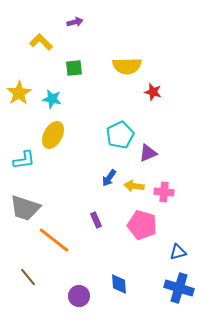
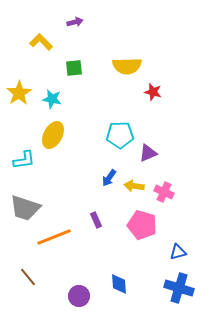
cyan pentagon: rotated 24 degrees clockwise
pink cross: rotated 18 degrees clockwise
orange line: moved 3 px up; rotated 60 degrees counterclockwise
